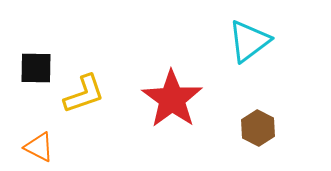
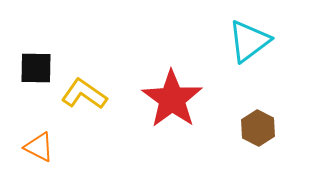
yellow L-shape: rotated 126 degrees counterclockwise
